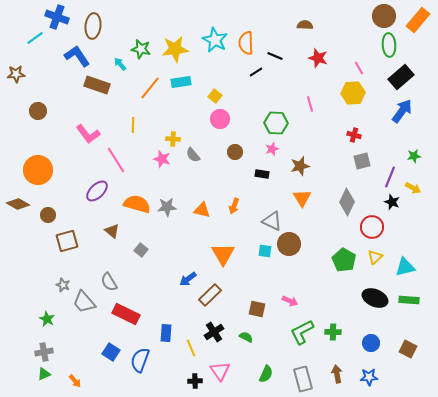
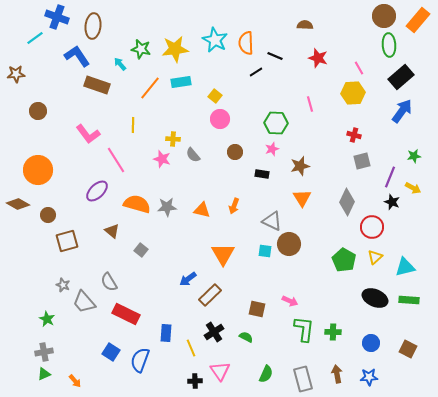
green L-shape at (302, 332): moved 2 px right, 3 px up; rotated 124 degrees clockwise
